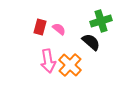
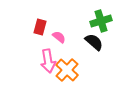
pink semicircle: moved 8 px down
black semicircle: moved 3 px right
orange cross: moved 3 px left, 5 px down
